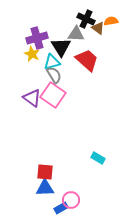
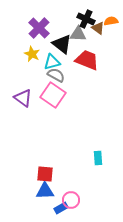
gray triangle: moved 2 px right
purple cross: moved 2 px right, 10 px up; rotated 30 degrees counterclockwise
black triangle: moved 1 px right, 3 px up; rotated 20 degrees counterclockwise
red trapezoid: rotated 20 degrees counterclockwise
gray semicircle: moved 2 px right; rotated 30 degrees counterclockwise
purple triangle: moved 9 px left
cyan rectangle: rotated 56 degrees clockwise
red square: moved 2 px down
blue triangle: moved 3 px down
